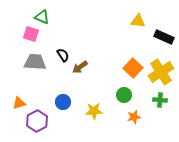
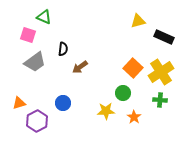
green triangle: moved 2 px right
yellow triangle: rotated 21 degrees counterclockwise
pink square: moved 3 px left, 1 px down
black semicircle: moved 6 px up; rotated 40 degrees clockwise
gray trapezoid: rotated 140 degrees clockwise
green circle: moved 1 px left, 2 px up
blue circle: moved 1 px down
yellow star: moved 12 px right
orange star: rotated 24 degrees counterclockwise
